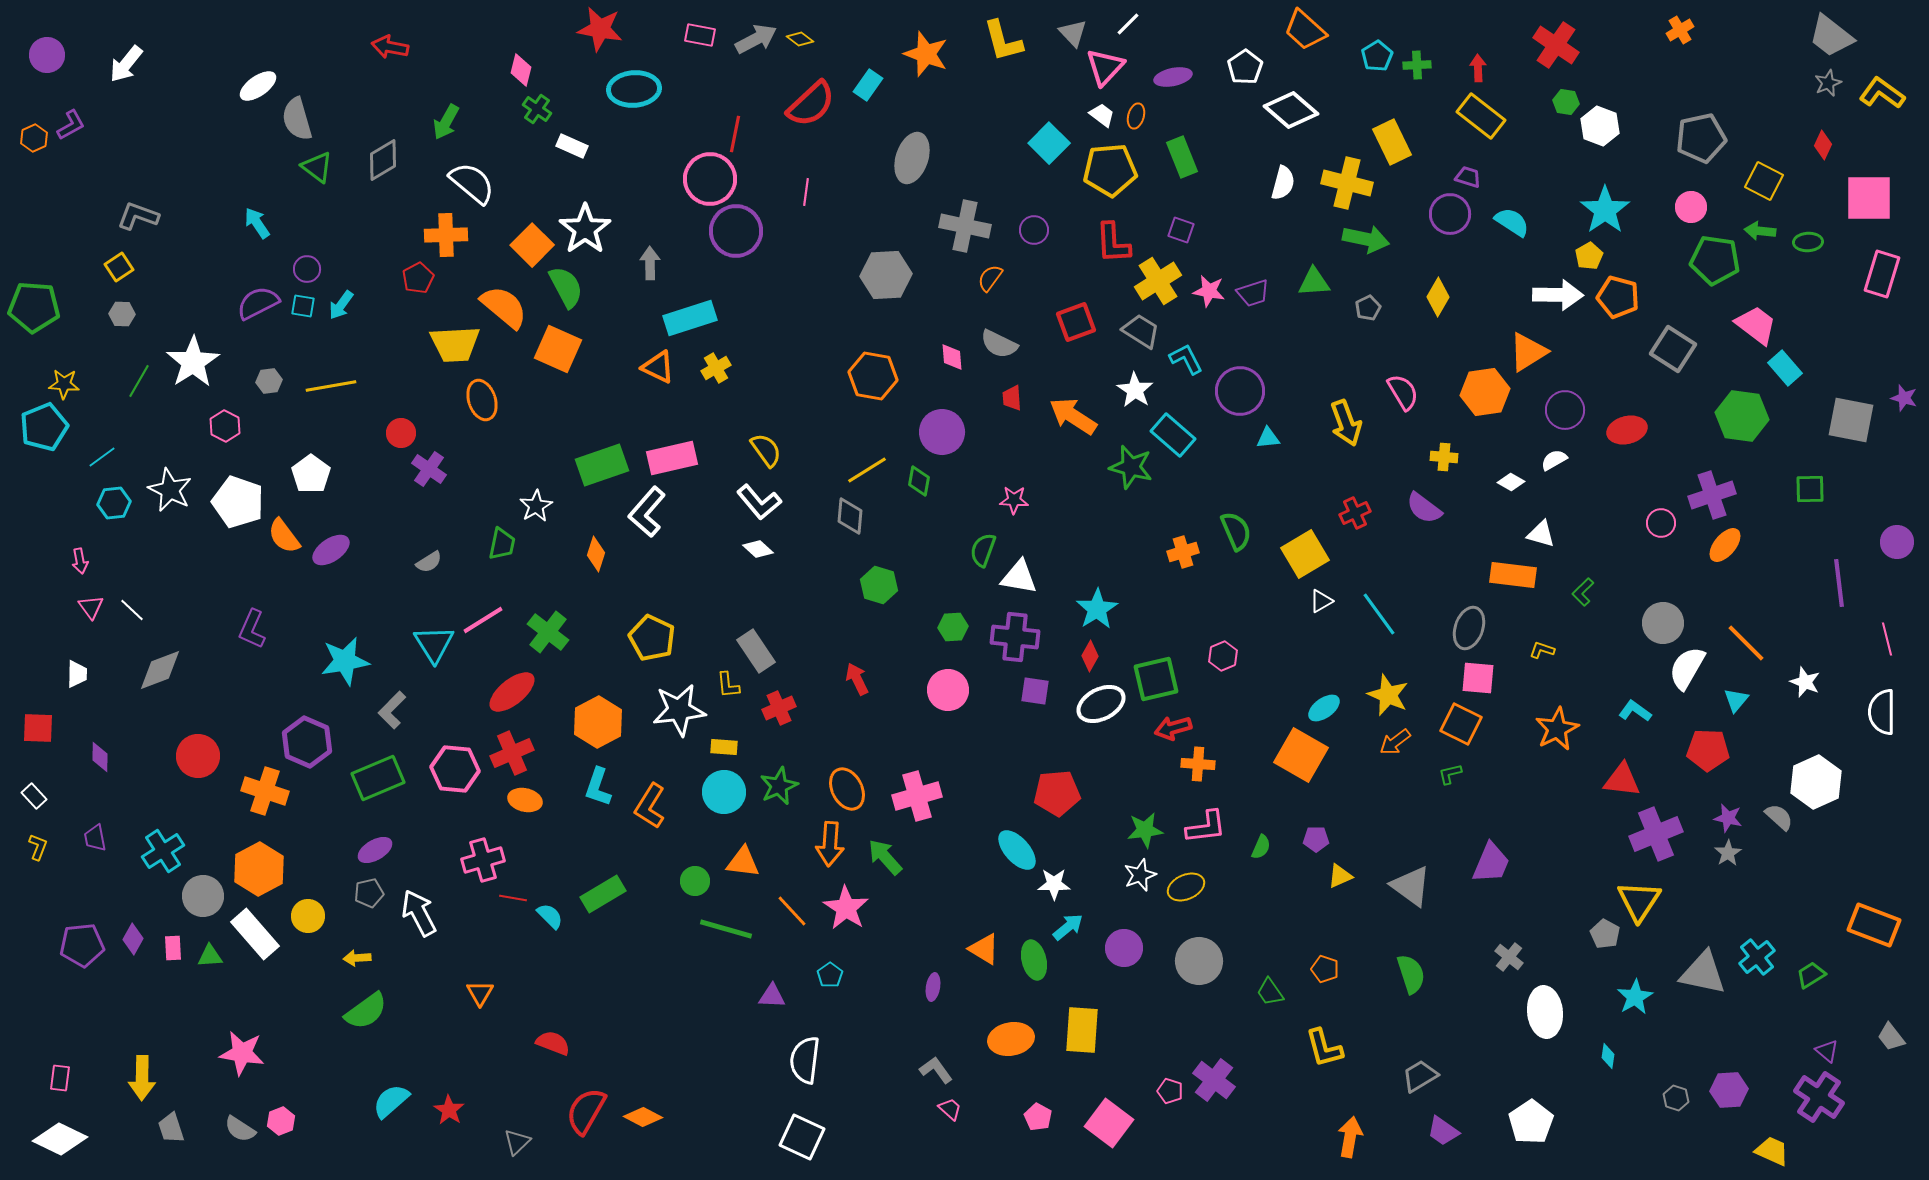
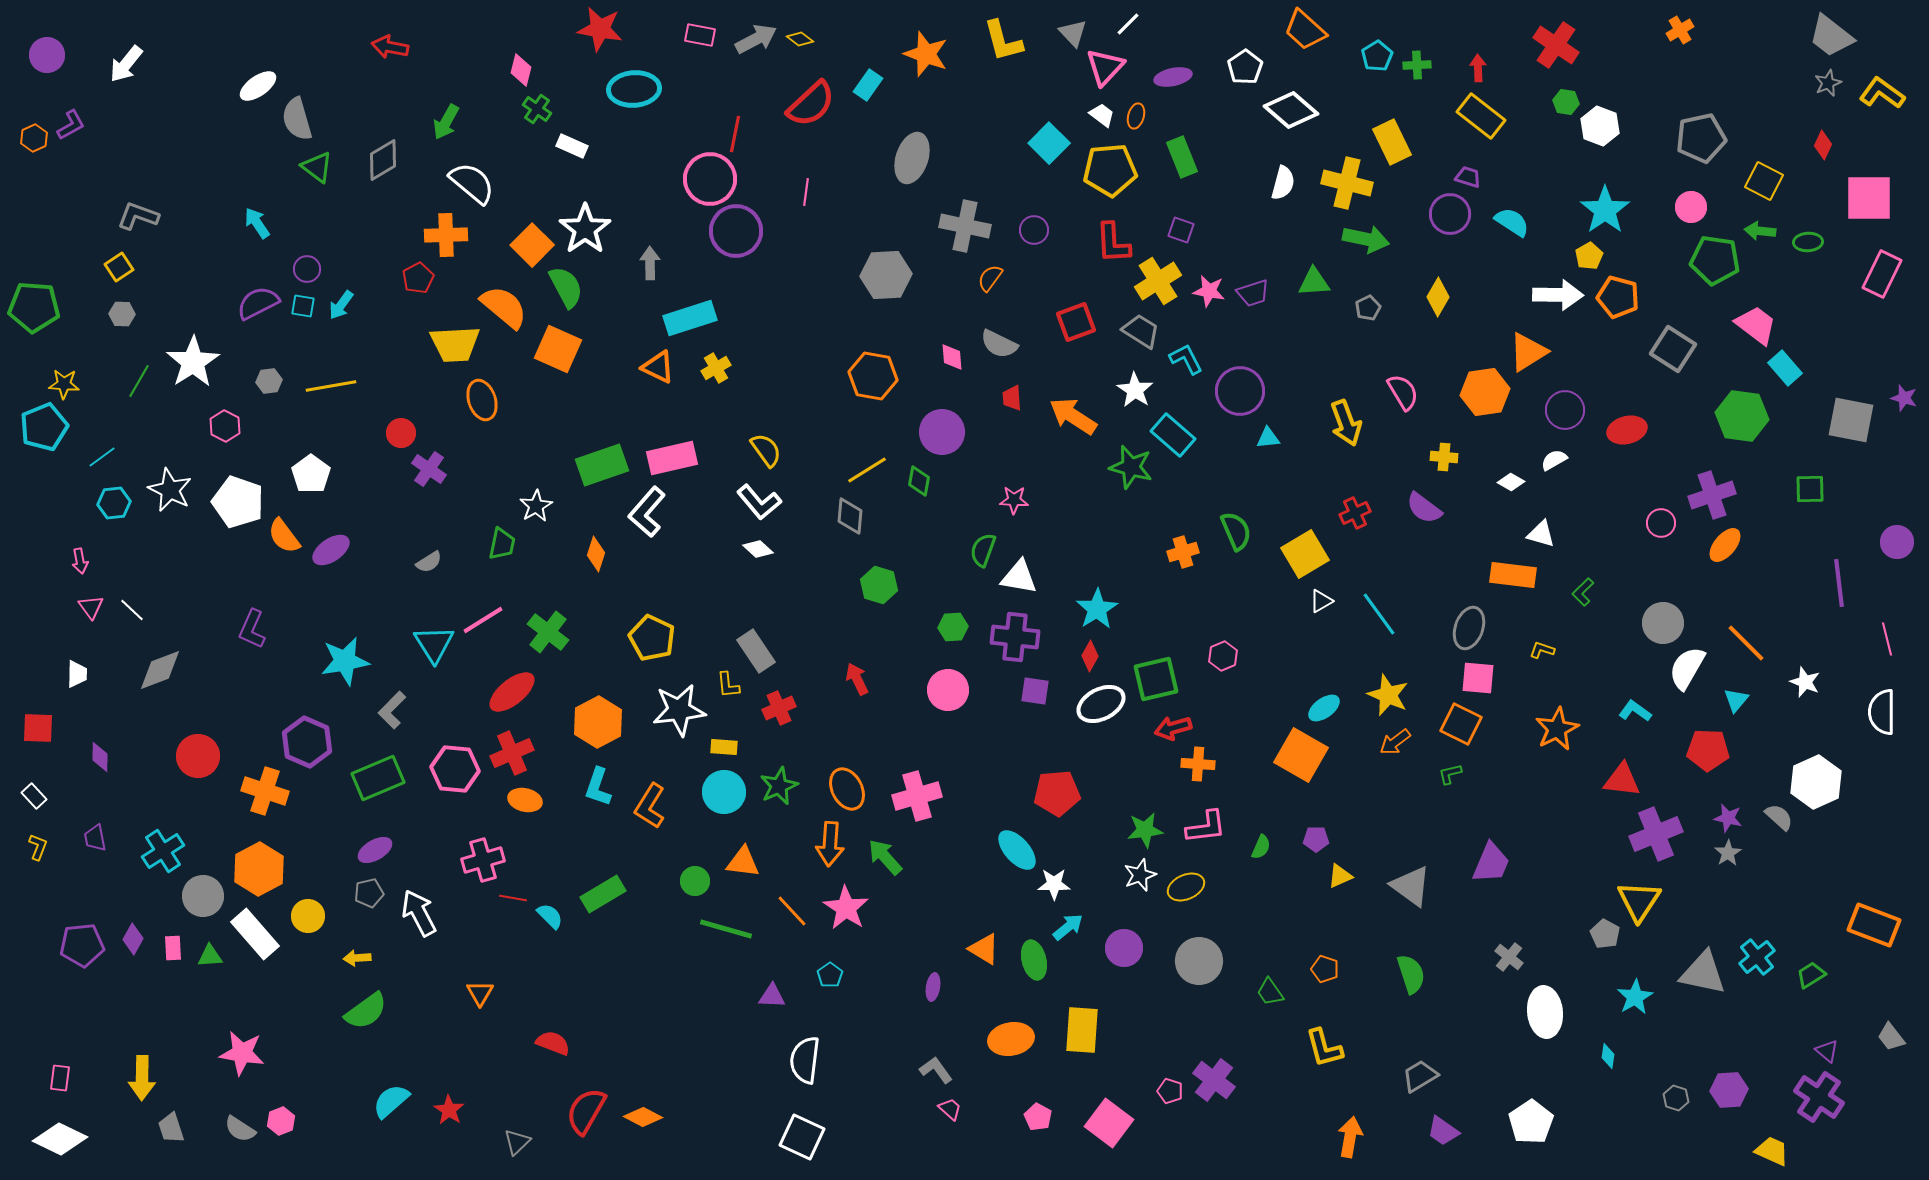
pink rectangle at (1882, 274): rotated 9 degrees clockwise
